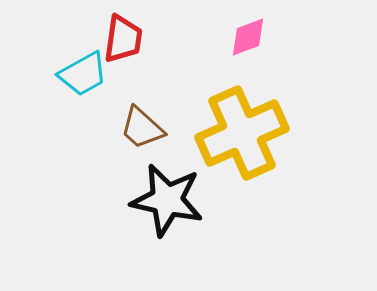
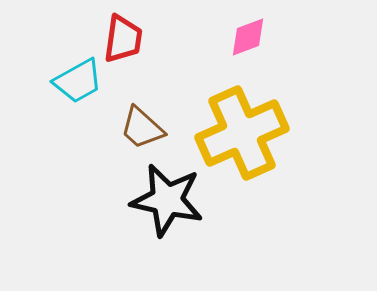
cyan trapezoid: moved 5 px left, 7 px down
